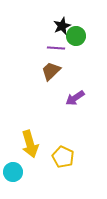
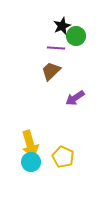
cyan circle: moved 18 px right, 10 px up
